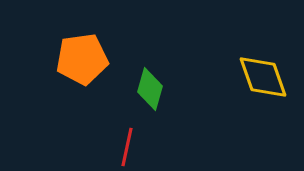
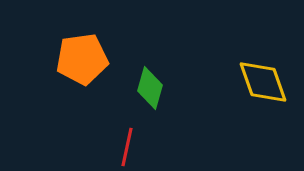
yellow diamond: moved 5 px down
green diamond: moved 1 px up
